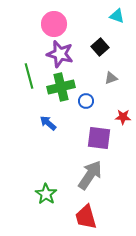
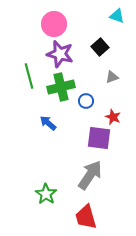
gray triangle: moved 1 px right, 1 px up
red star: moved 10 px left; rotated 21 degrees clockwise
